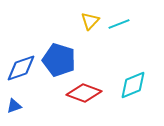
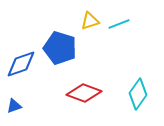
yellow triangle: rotated 30 degrees clockwise
blue pentagon: moved 1 px right, 12 px up
blue diamond: moved 4 px up
cyan diamond: moved 5 px right, 9 px down; rotated 32 degrees counterclockwise
